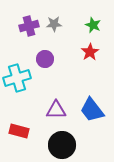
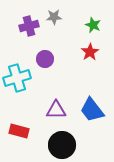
gray star: moved 7 px up
